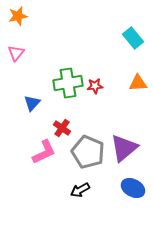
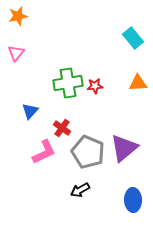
blue triangle: moved 2 px left, 8 px down
blue ellipse: moved 12 px down; rotated 60 degrees clockwise
